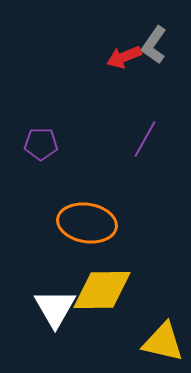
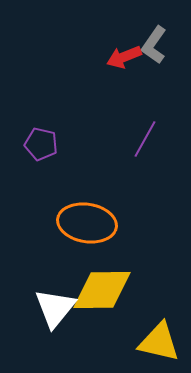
purple pentagon: rotated 12 degrees clockwise
white triangle: rotated 9 degrees clockwise
yellow triangle: moved 4 px left
